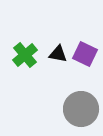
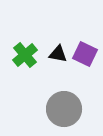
gray circle: moved 17 px left
